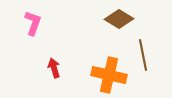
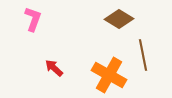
pink L-shape: moved 4 px up
red arrow: rotated 30 degrees counterclockwise
orange cross: rotated 16 degrees clockwise
